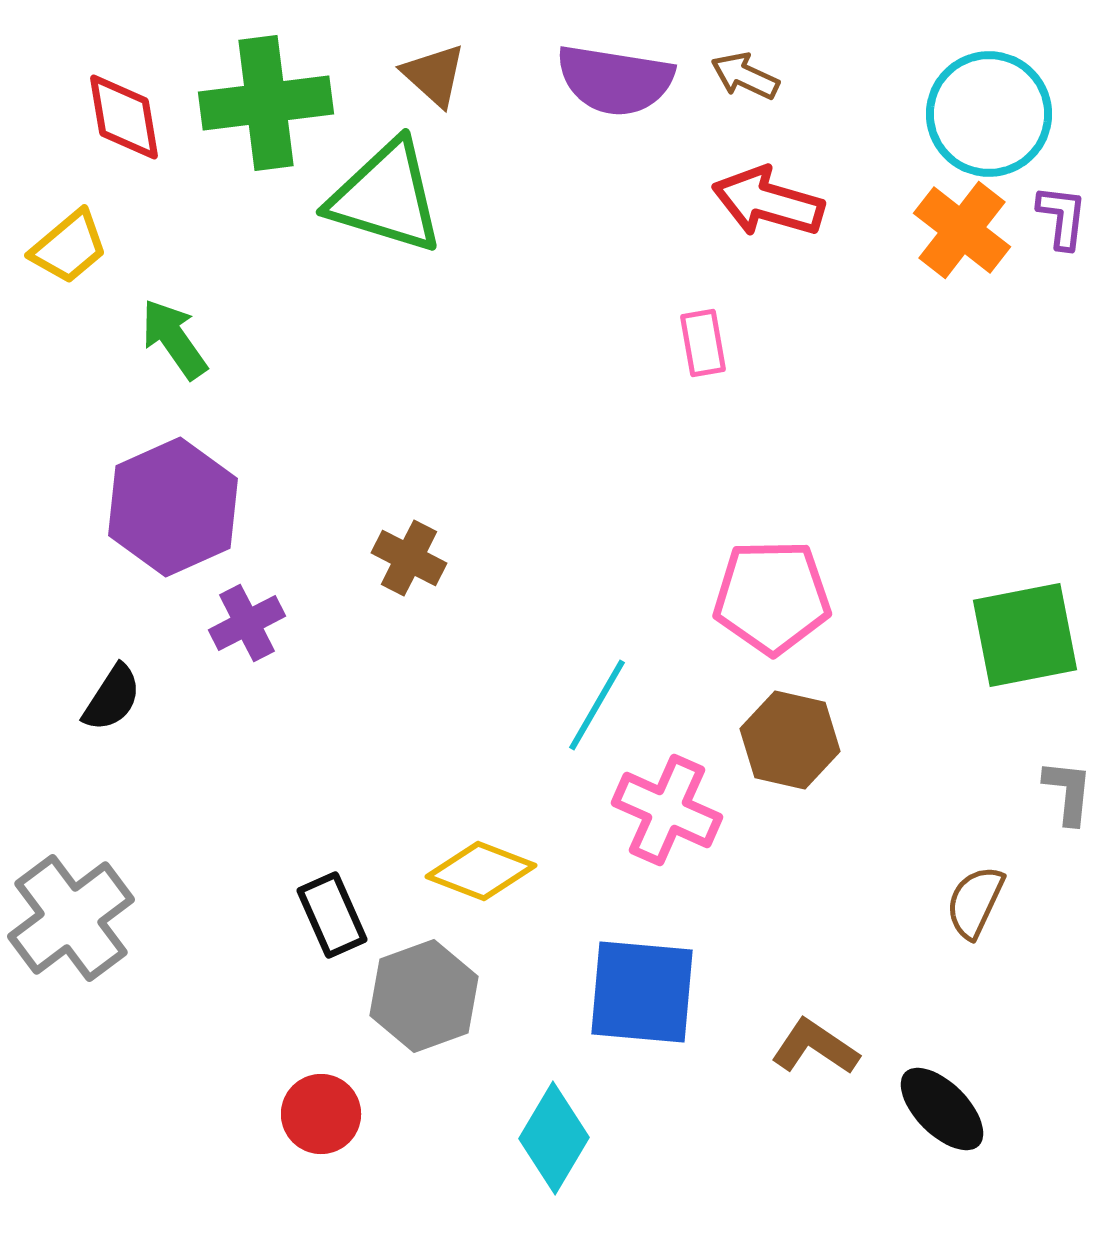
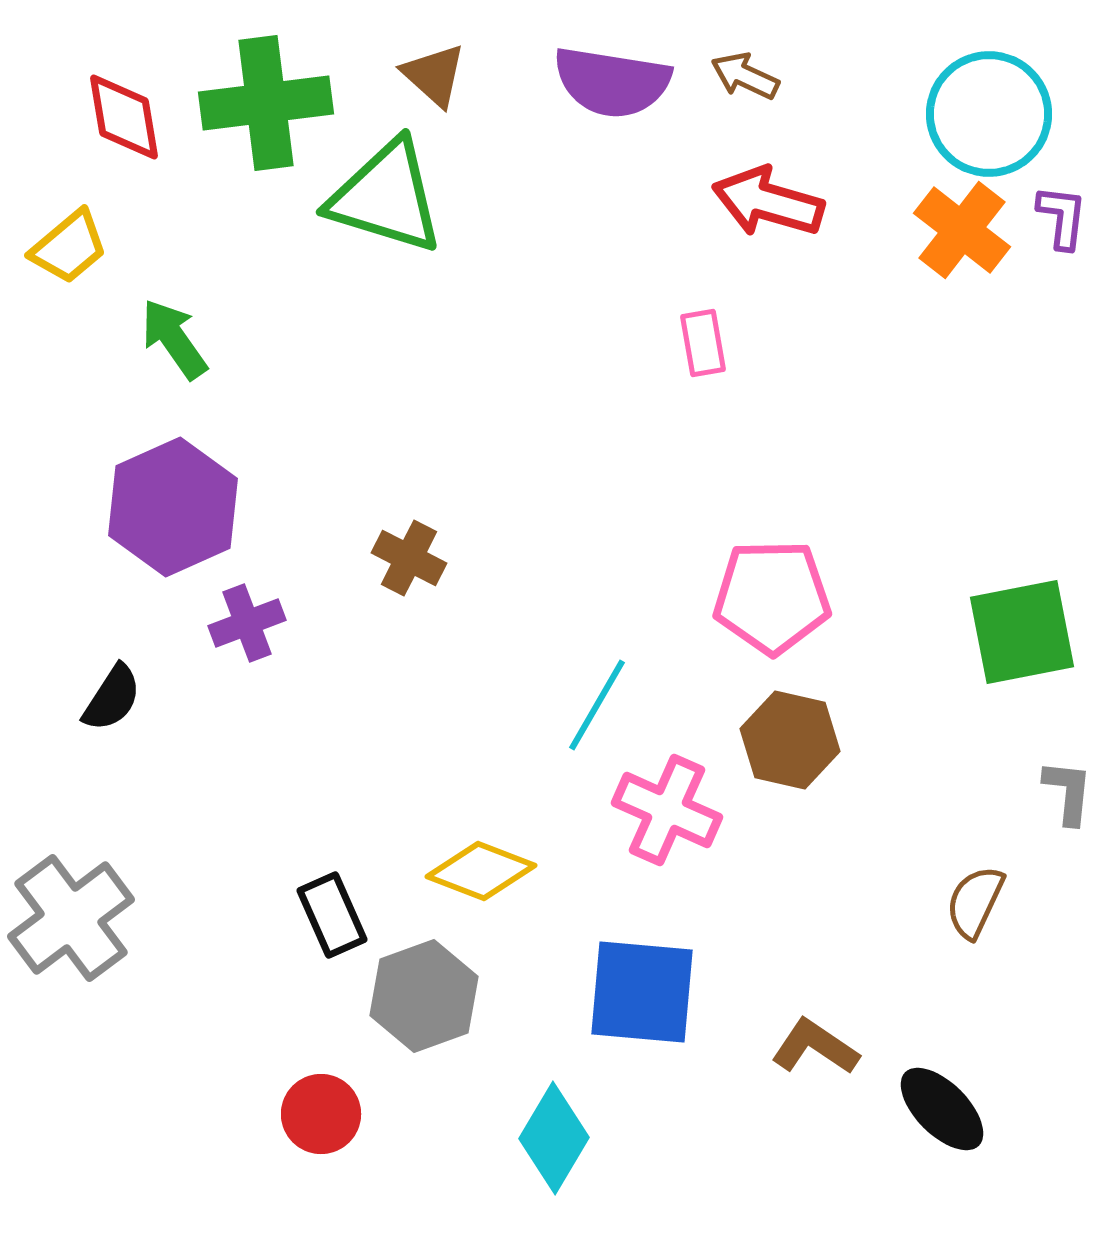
purple semicircle: moved 3 px left, 2 px down
purple cross: rotated 6 degrees clockwise
green square: moved 3 px left, 3 px up
